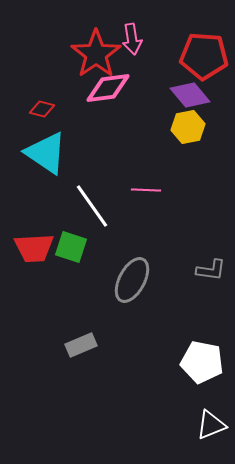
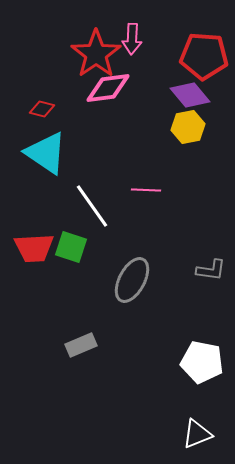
pink arrow: rotated 12 degrees clockwise
white triangle: moved 14 px left, 9 px down
